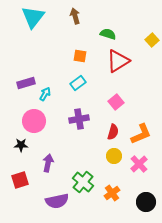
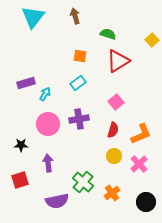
pink circle: moved 14 px right, 3 px down
red semicircle: moved 2 px up
purple arrow: rotated 18 degrees counterclockwise
